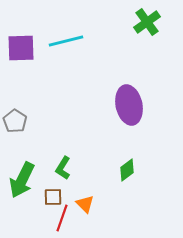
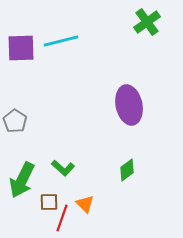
cyan line: moved 5 px left
green L-shape: rotated 80 degrees counterclockwise
brown square: moved 4 px left, 5 px down
